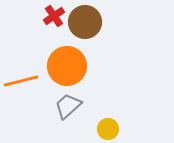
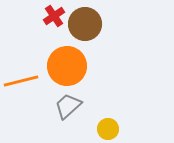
brown circle: moved 2 px down
